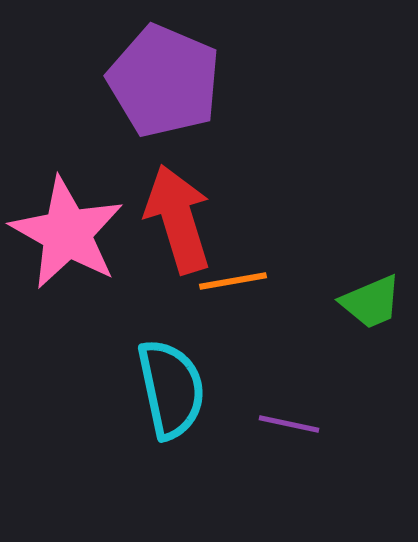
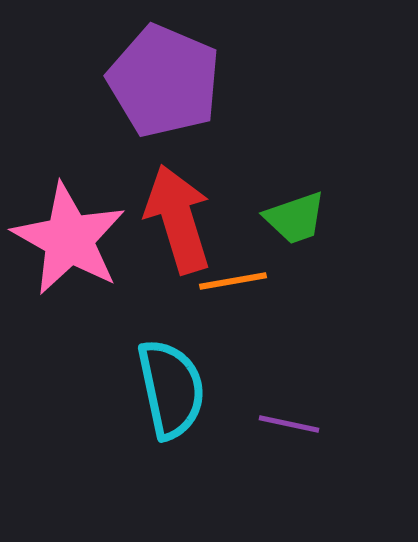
pink star: moved 2 px right, 6 px down
green trapezoid: moved 76 px left, 84 px up; rotated 4 degrees clockwise
